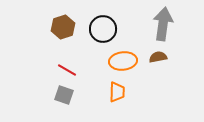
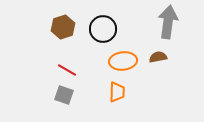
gray arrow: moved 5 px right, 2 px up
